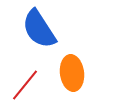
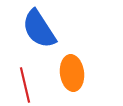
red line: rotated 52 degrees counterclockwise
